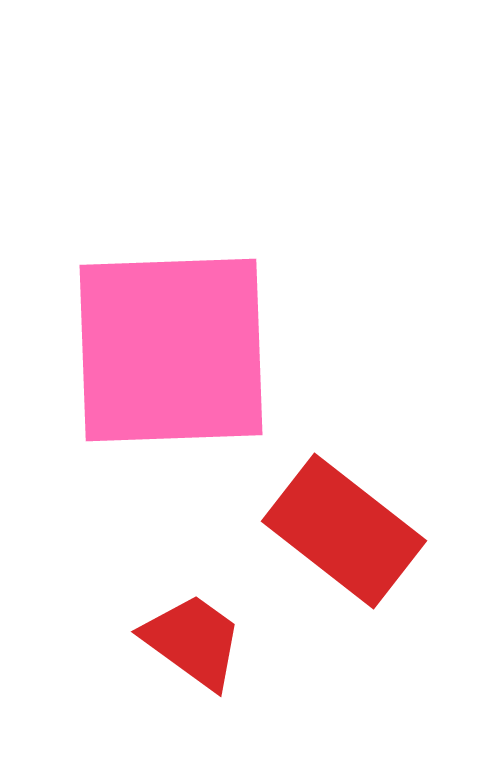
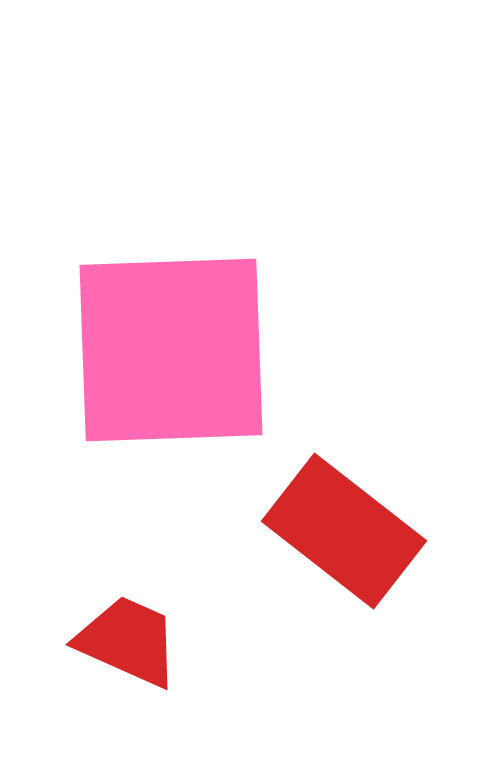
red trapezoid: moved 65 px left; rotated 12 degrees counterclockwise
